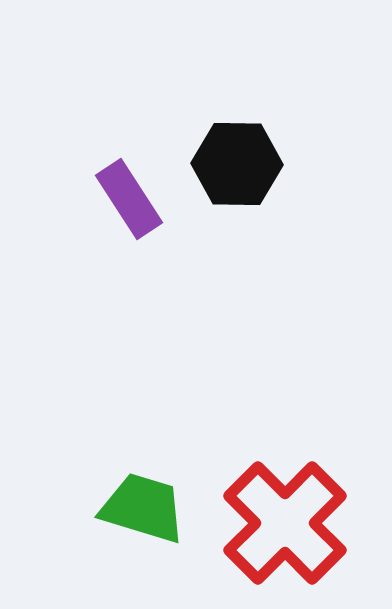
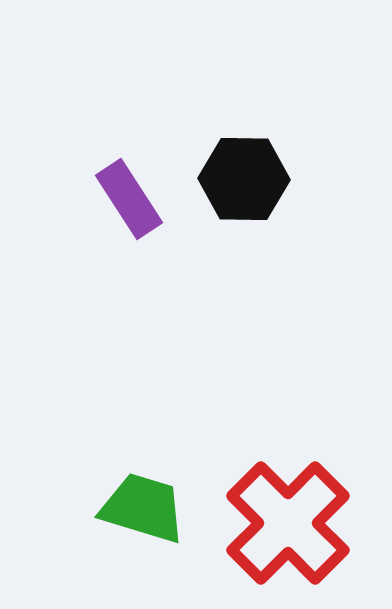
black hexagon: moved 7 px right, 15 px down
red cross: moved 3 px right
